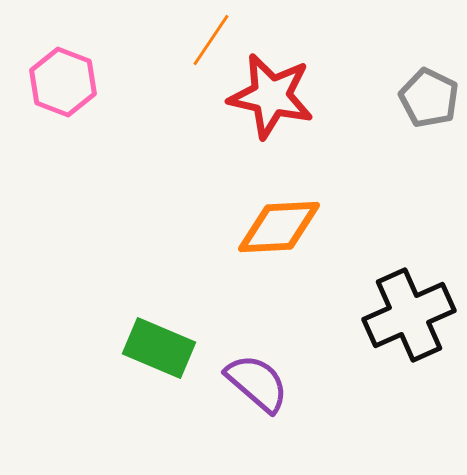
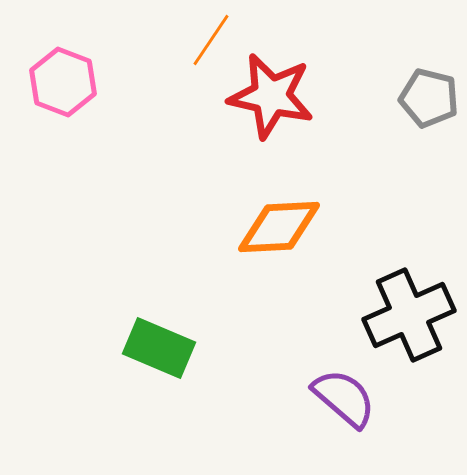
gray pentagon: rotated 12 degrees counterclockwise
purple semicircle: moved 87 px right, 15 px down
